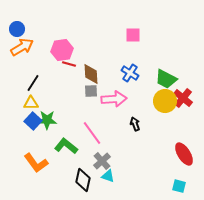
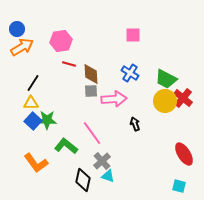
pink hexagon: moved 1 px left, 9 px up
